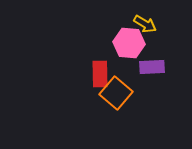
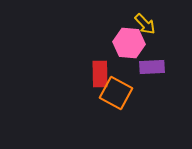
yellow arrow: rotated 15 degrees clockwise
orange square: rotated 12 degrees counterclockwise
